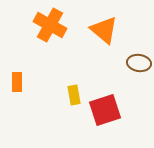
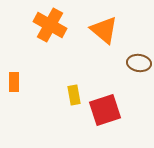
orange rectangle: moved 3 px left
